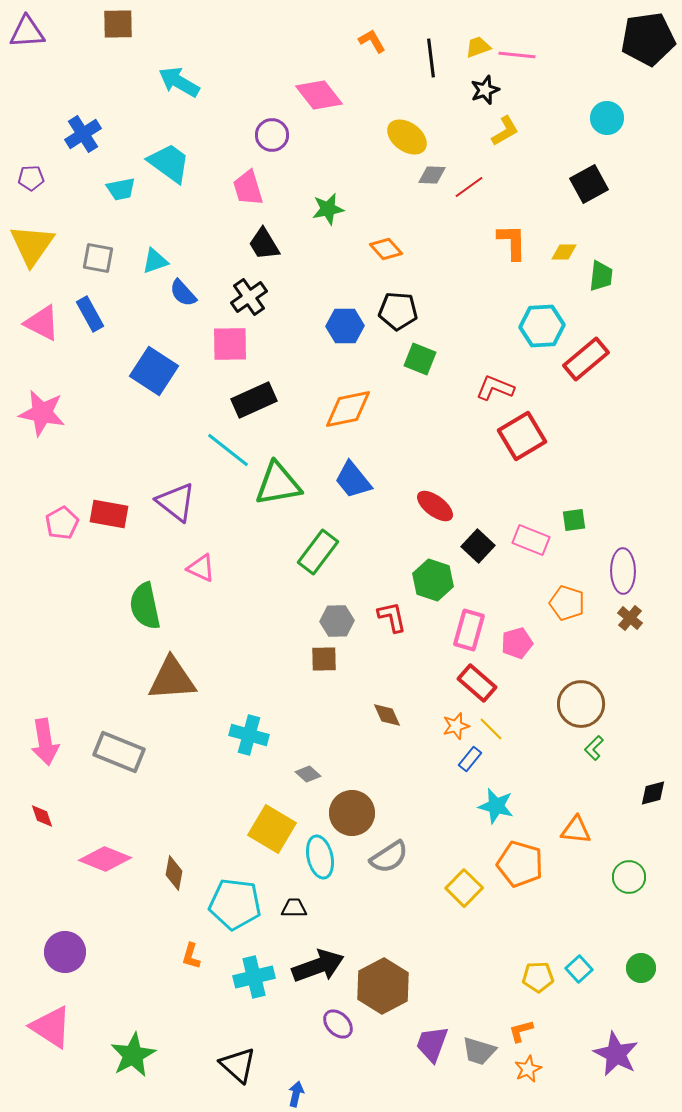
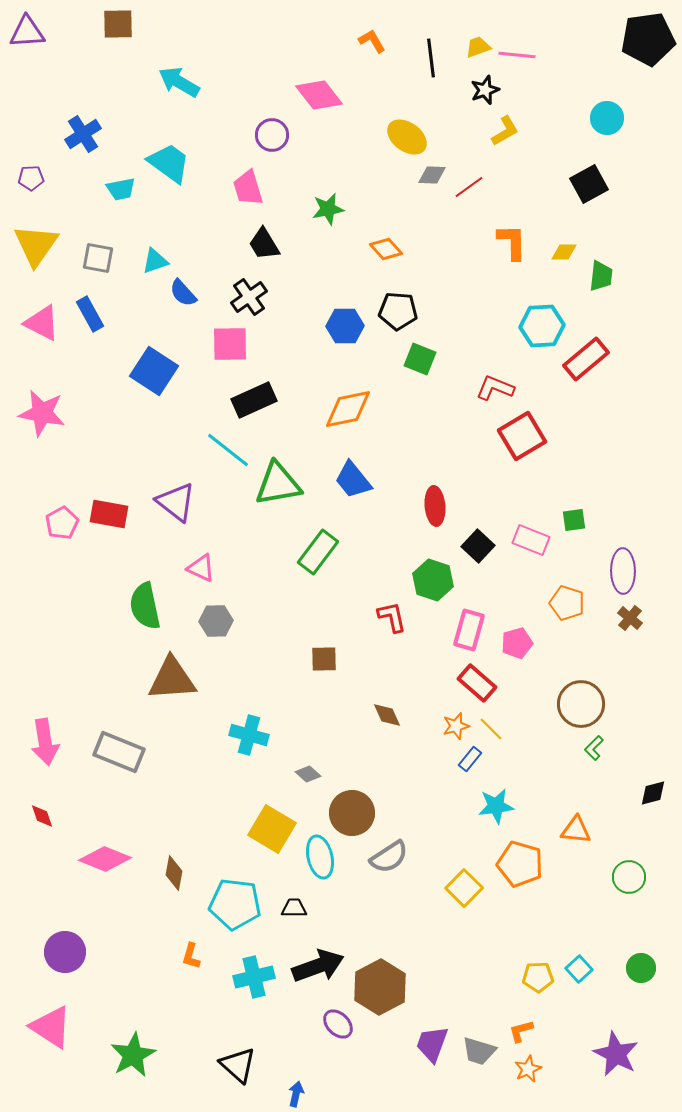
yellow triangle at (32, 245): moved 4 px right
red ellipse at (435, 506): rotated 48 degrees clockwise
gray hexagon at (337, 621): moved 121 px left
cyan star at (496, 806): rotated 21 degrees counterclockwise
brown hexagon at (383, 986): moved 3 px left, 1 px down
